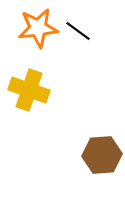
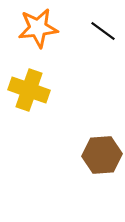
black line: moved 25 px right
